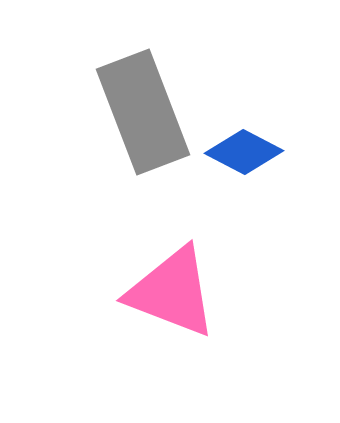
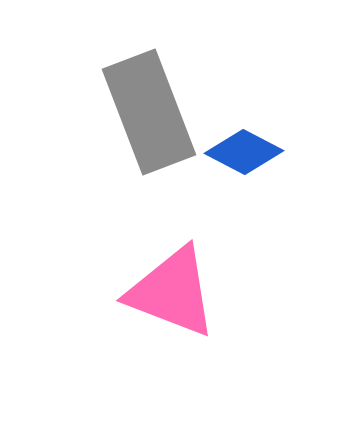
gray rectangle: moved 6 px right
